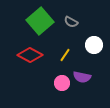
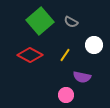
pink circle: moved 4 px right, 12 px down
